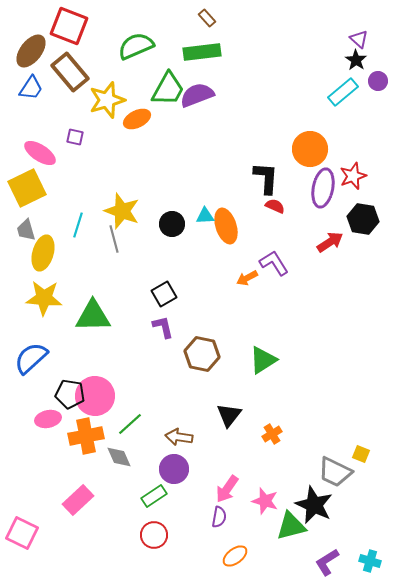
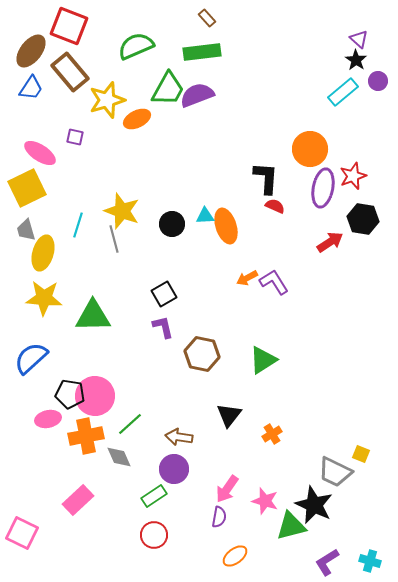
purple L-shape at (274, 263): moved 19 px down
